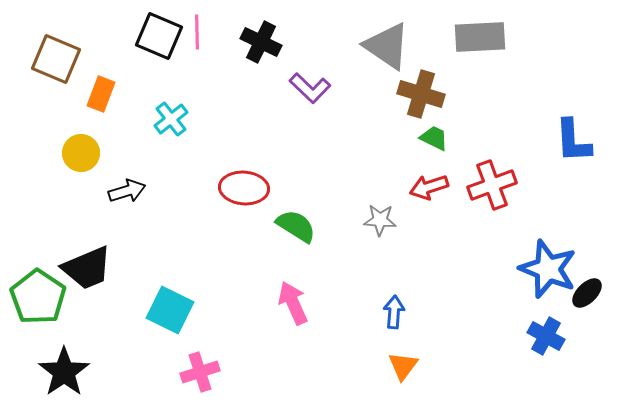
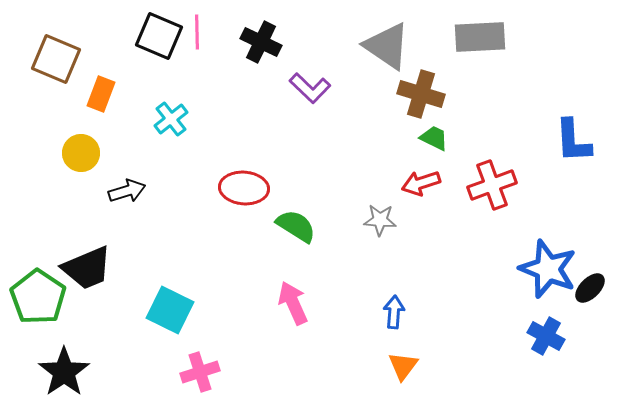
red arrow: moved 8 px left, 4 px up
black ellipse: moved 3 px right, 5 px up
